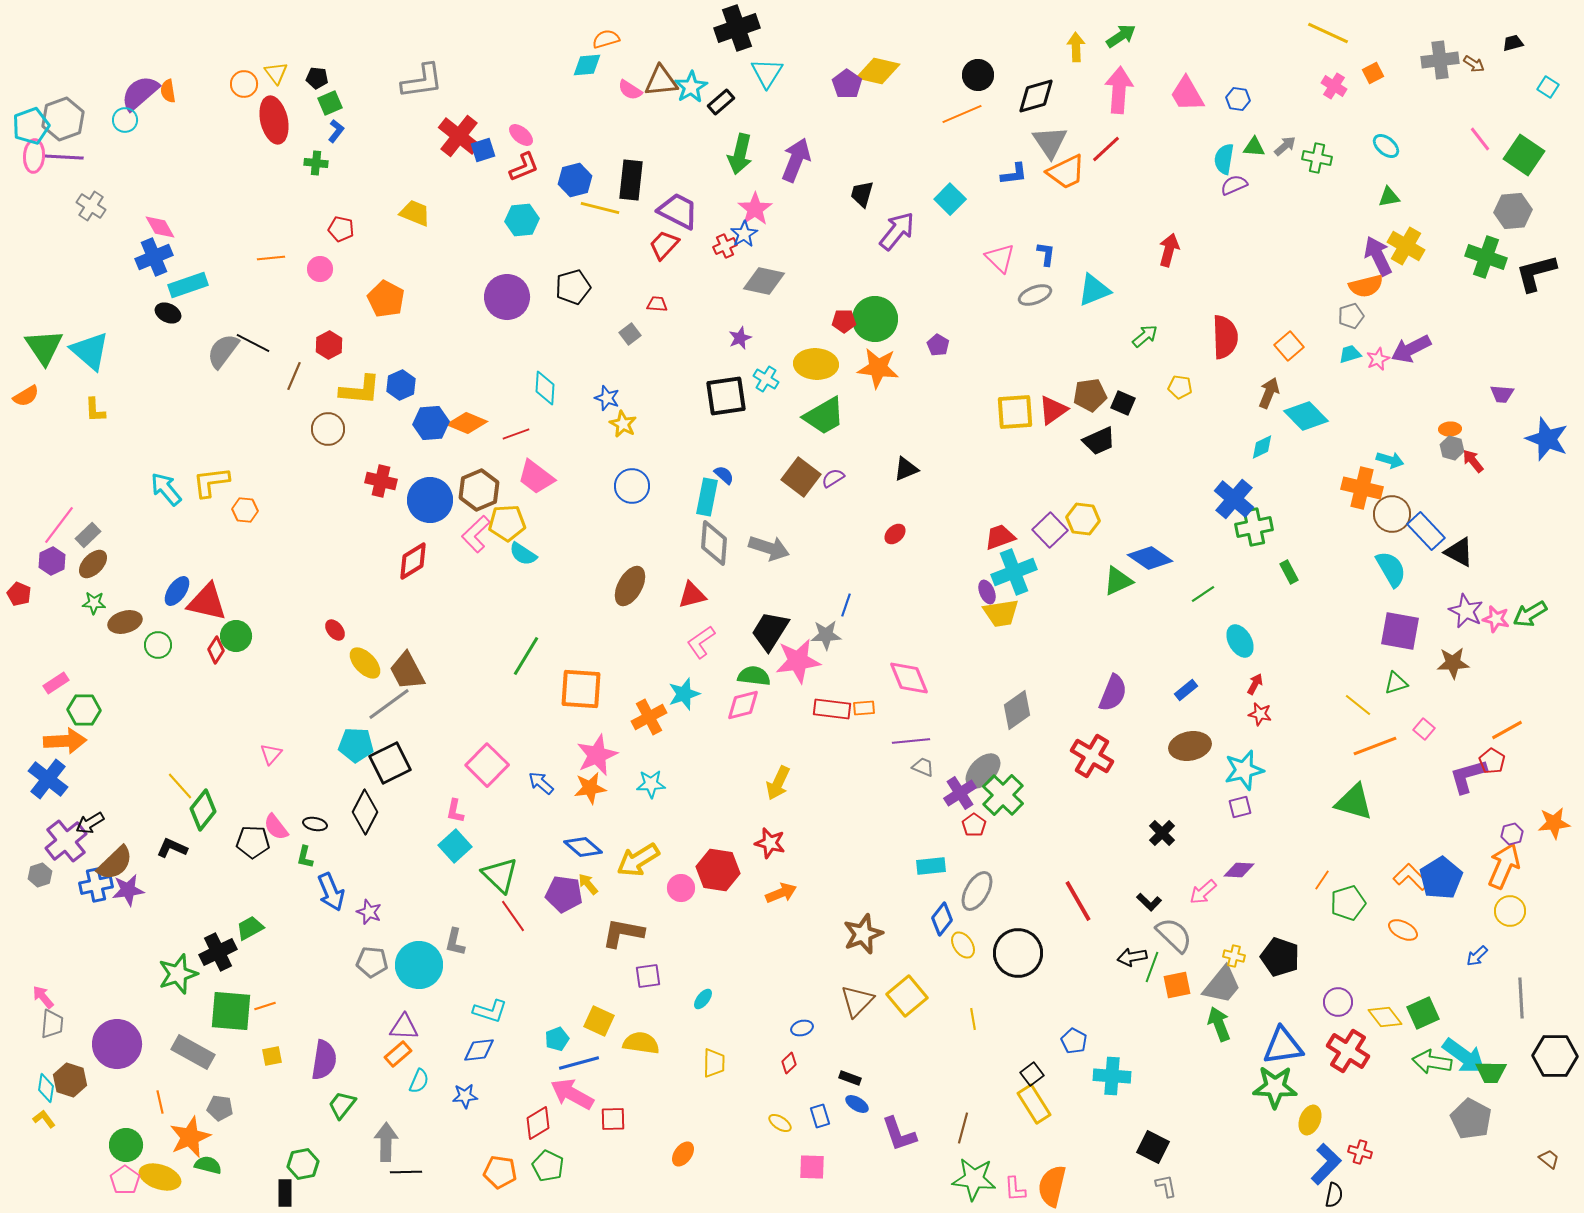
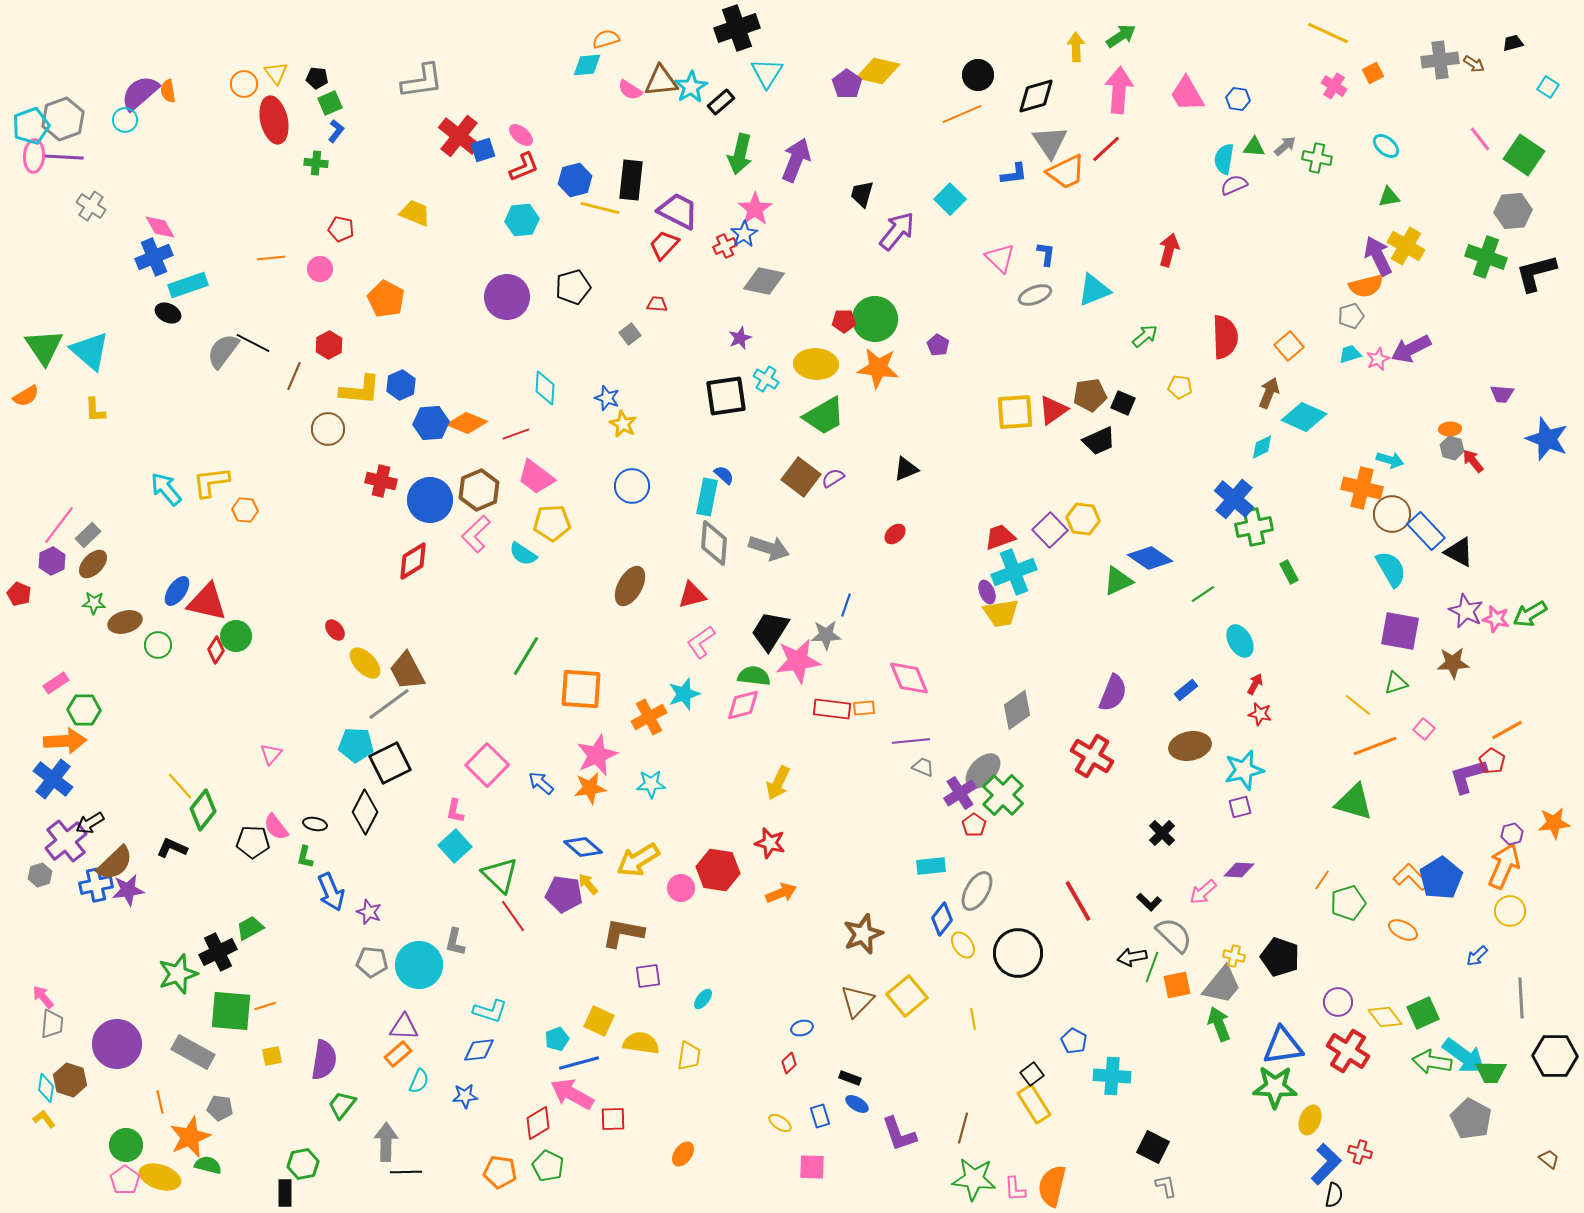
cyan diamond at (1306, 416): moved 2 px left, 1 px down; rotated 21 degrees counterclockwise
yellow pentagon at (507, 523): moved 45 px right
blue cross at (48, 779): moved 5 px right
yellow trapezoid at (714, 1063): moved 25 px left, 7 px up; rotated 8 degrees clockwise
